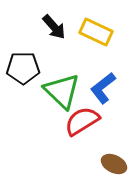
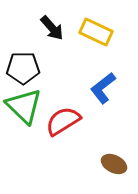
black arrow: moved 2 px left, 1 px down
green triangle: moved 38 px left, 15 px down
red semicircle: moved 19 px left
